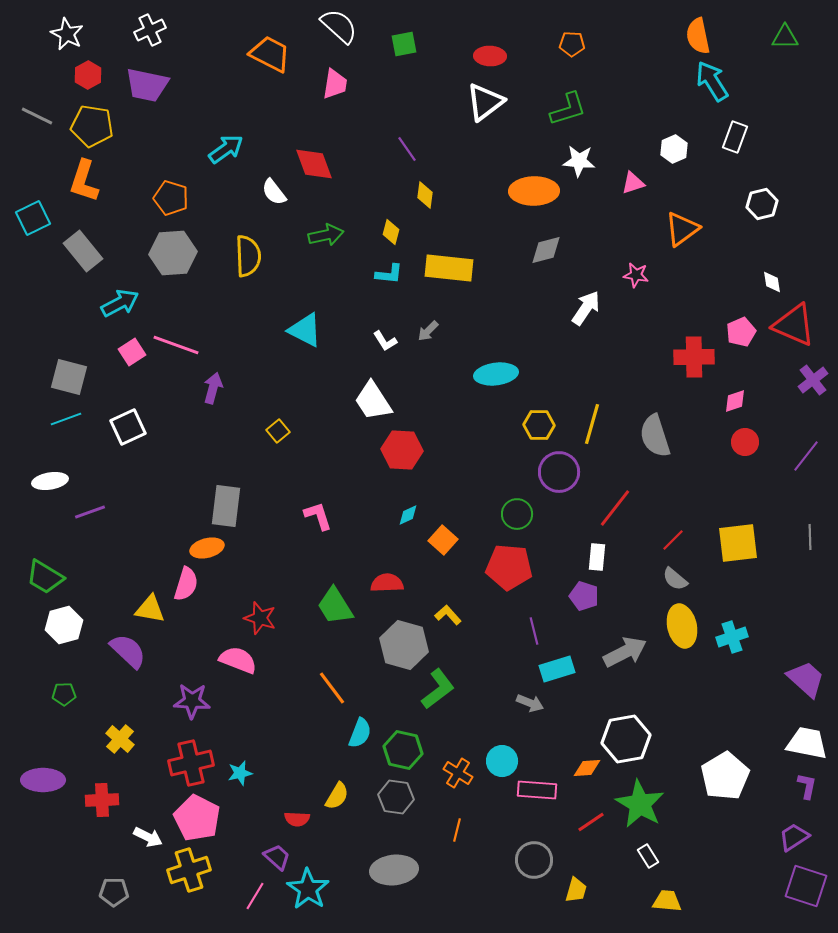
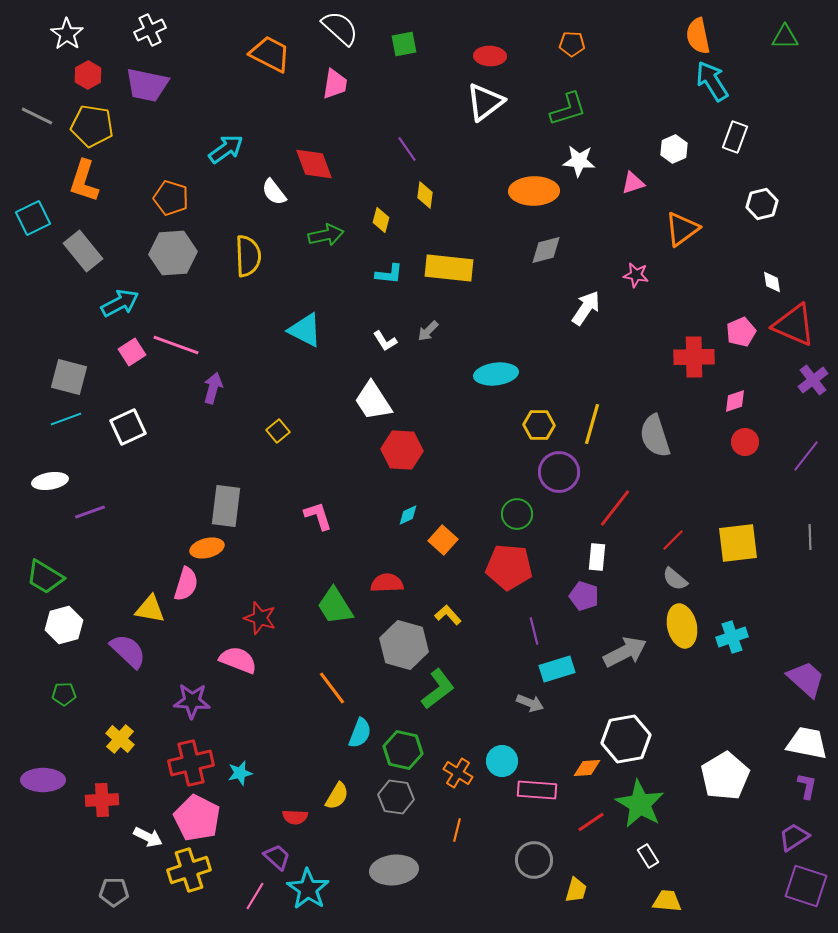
white semicircle at (339, 26): moved 1 px right, 2 px down
white star at (67, 34): rotated 8 degrees clockwise
yellow diamond at (391, 232): moved 10 px left, 12 px up
red semicircle at (297, 819): moved 2 px left, 2 px up
